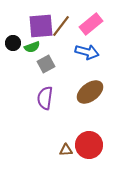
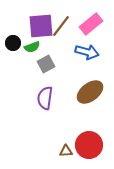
brown triangle: moved 1 px down
